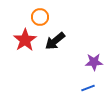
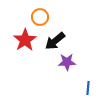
purple star: moved 27 px left
blue line: rotated 64 degrees counterclockwise
